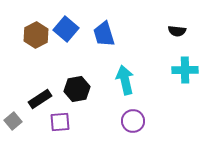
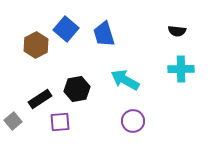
brown hexagon: moved 10 px down
cyan cross: moved 4 px left, 1 px up
cyan arrow: rotated 48 degrees counterclockwise
